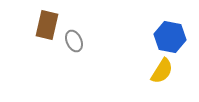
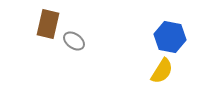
brown rectangle: moved 1 px right, 1 px up
gray ellipse: rotated 30 degrees counterclockwise
